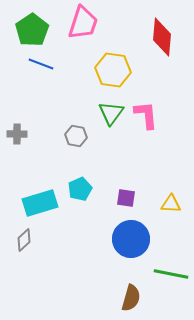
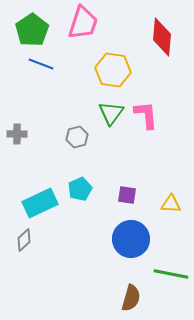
gray hexagon: moved 1 px right, 1 px down; rotated 25 degrees counterclockwise
purple square: moved 1 px right, 3 px up
cyan rectangle: rotated 8 degrees counterclockwise
